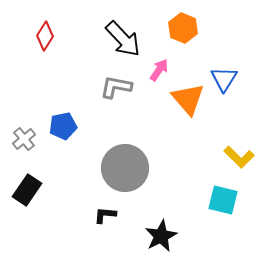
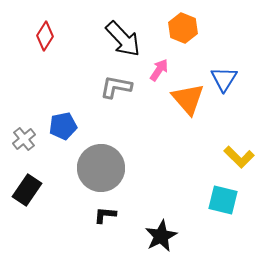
gray circle: moved 24 px left
